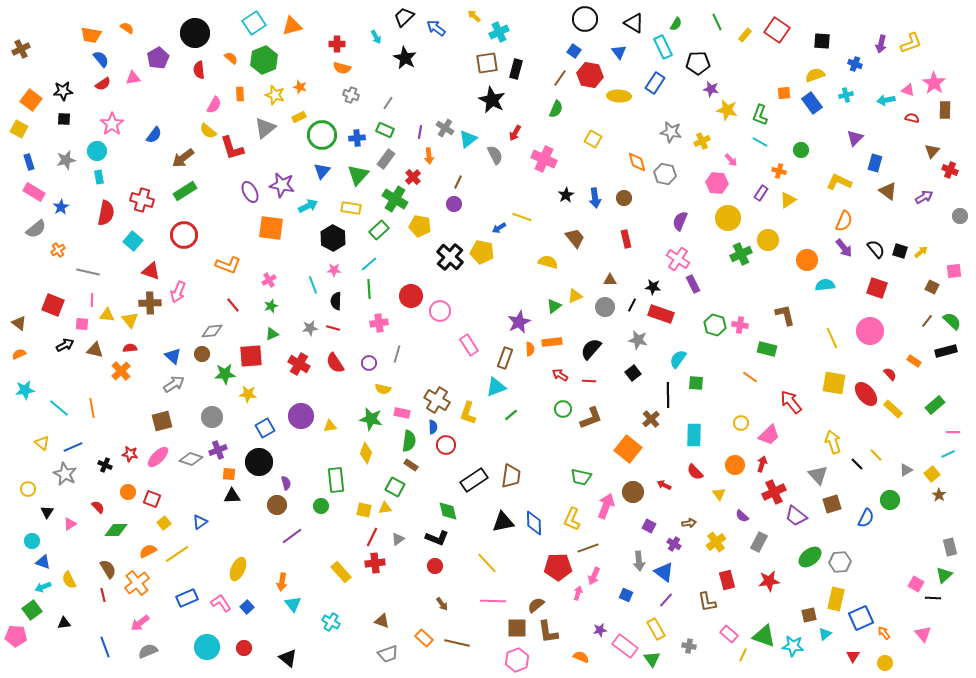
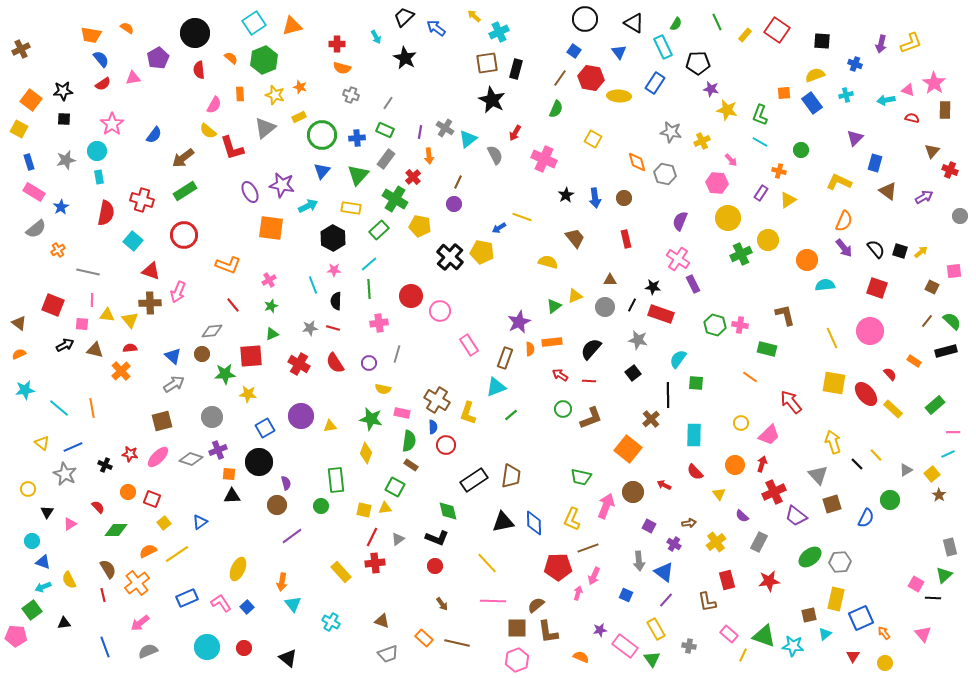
red hexagon at (590, 75): moved 1 px right, 3 px down
